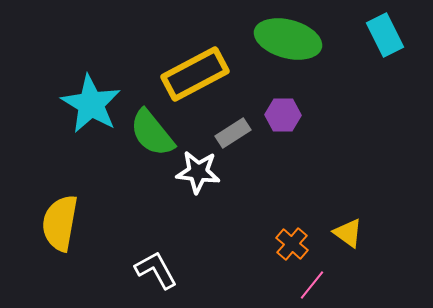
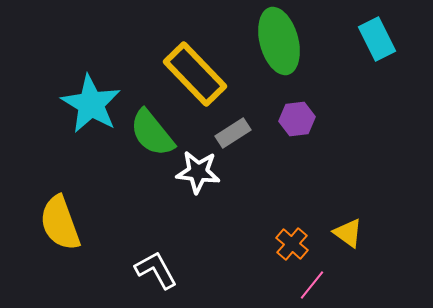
cyan rectangle: moved 8 px left, 4 px down
green ellipse: moved 9 px left, 2 px down; rotated 60 degrees clockwise
yellow rectangle: rotated 74 degrees clockwise
purple hexagon: moved 14 px right, 4 px down; rotated 8 degrees counterclockwise
yellow semicircle: rotated 30 degrees counterclockwise
